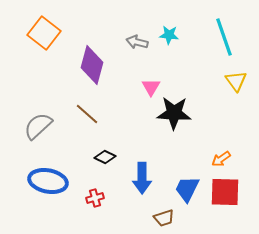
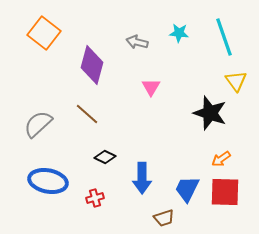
cyan star: moved 10 px right, 2 px up
black star: moved 36 px right; rotated 16 degrees clockwise
gray semicircle: moved 2 px up
